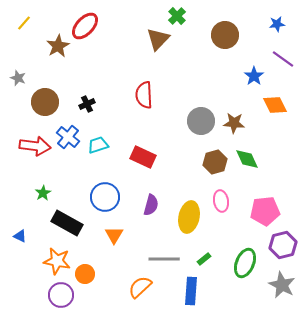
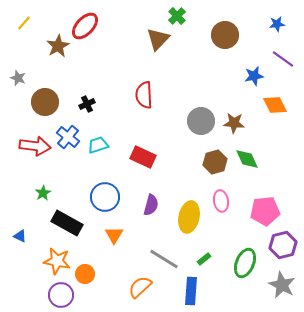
blue star at (254, 76): rotated 24 degrees clockwise
gray line at (164, 259): rotated 32 degrees clockwise
